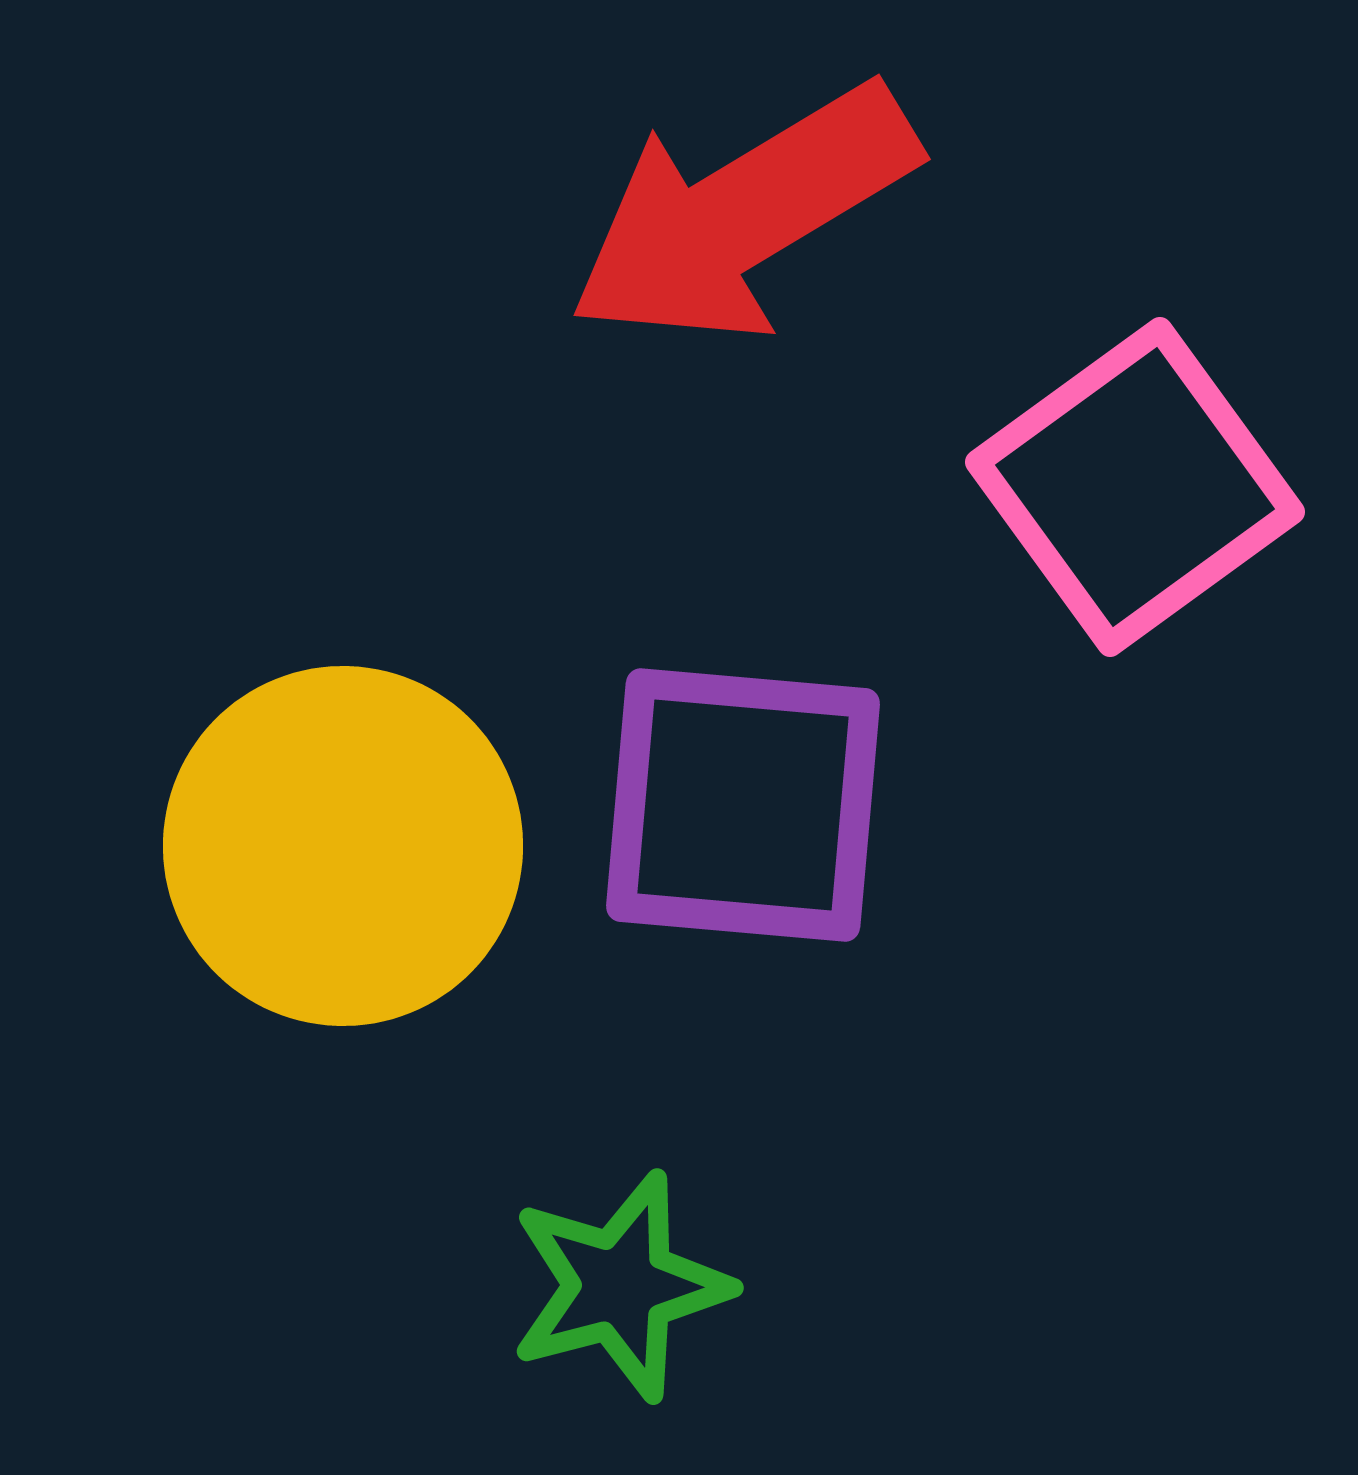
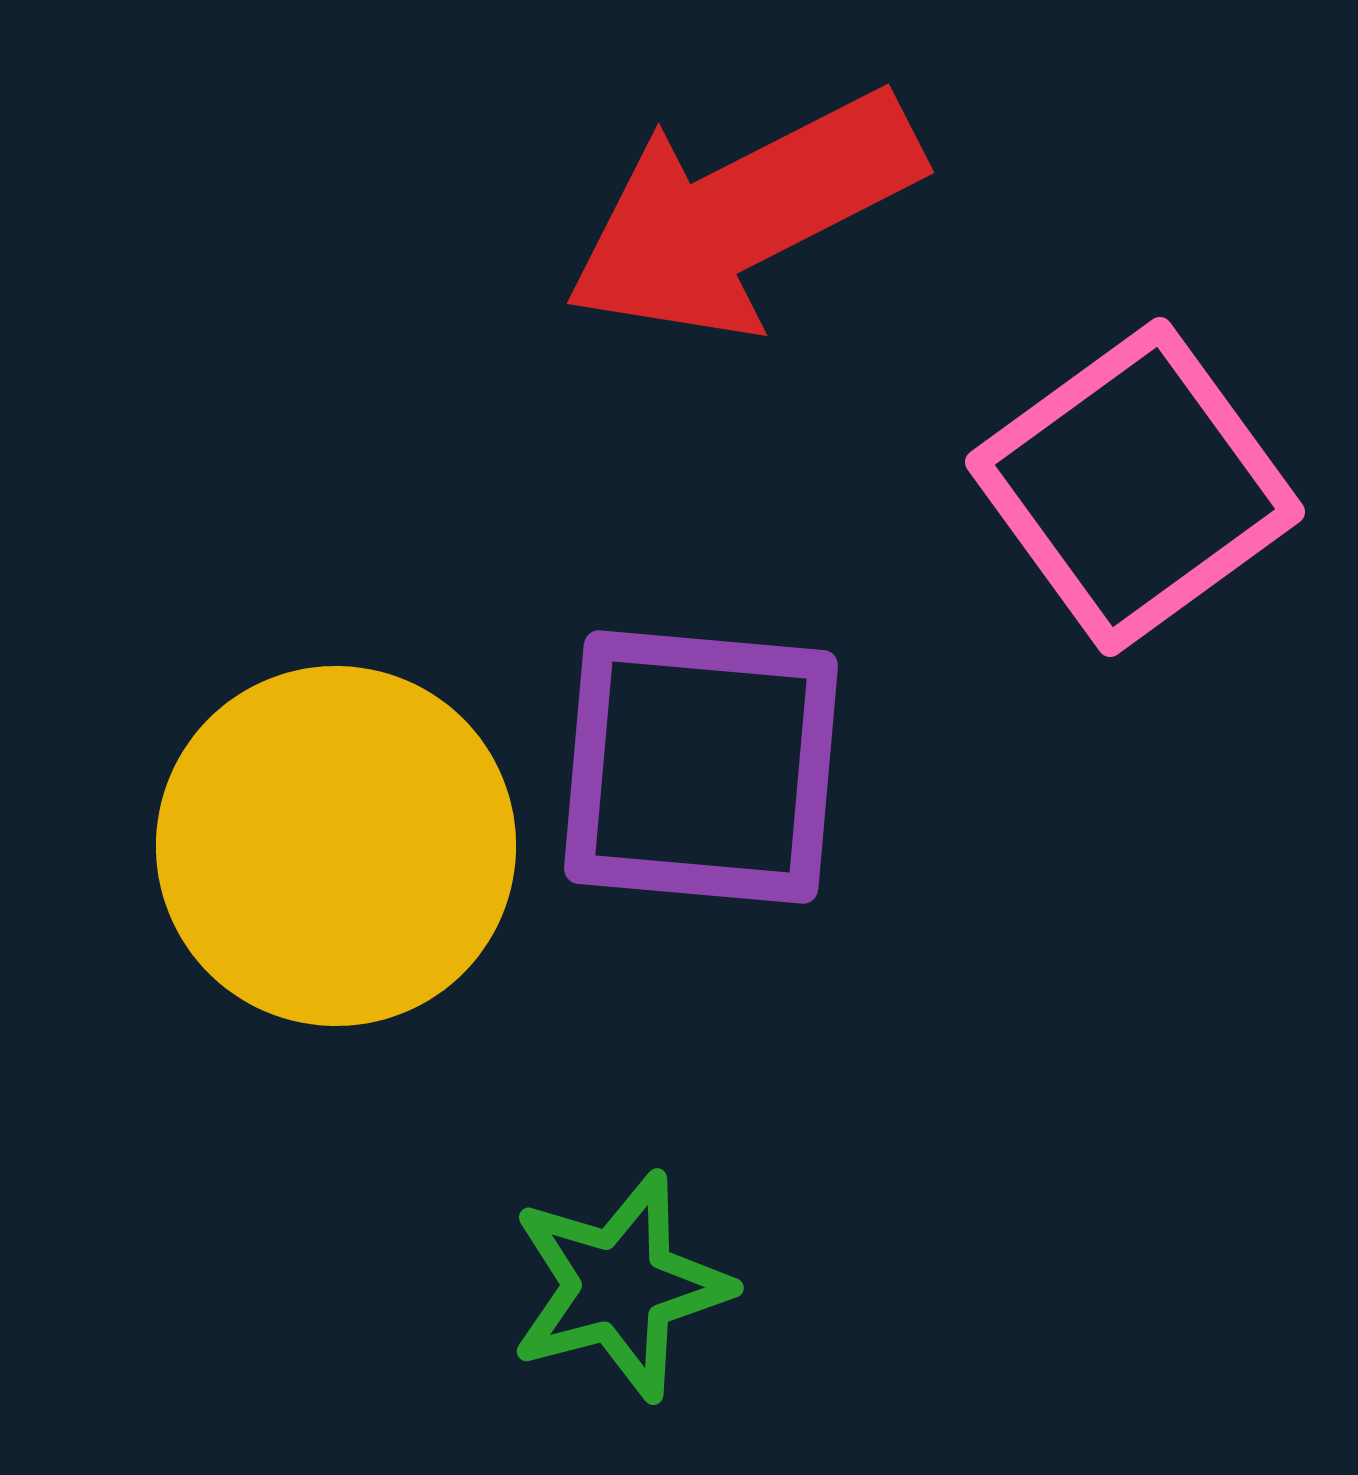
red arrow: rotated 4 degrees clockwise
purple square: moved 42 px left, 38 px up
yellow circle: moved 7 px left
